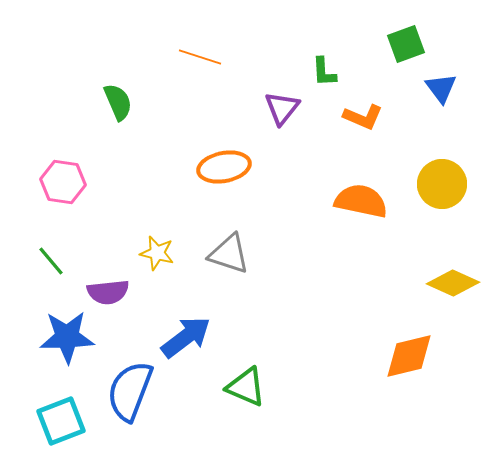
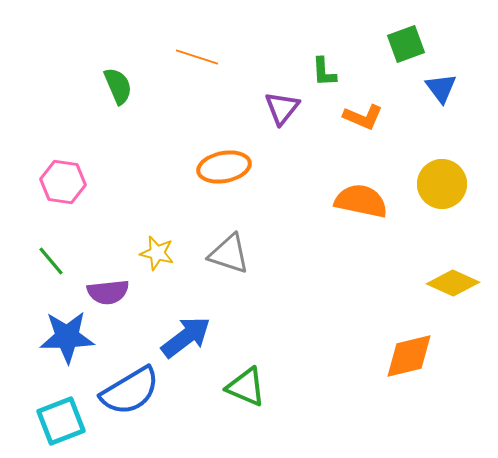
orange line: moved 3 px left
green semicircle: moved 16 px up
blue semicircle: rotated 142 degrees counterclockwise
